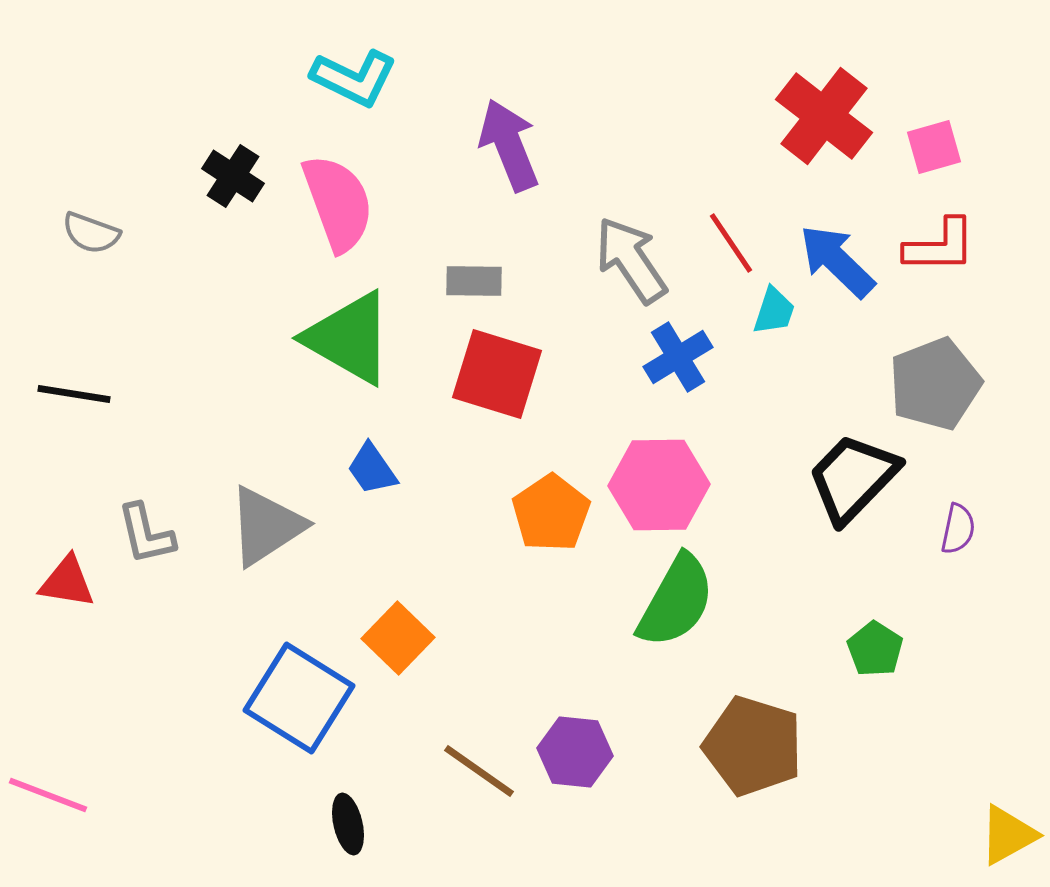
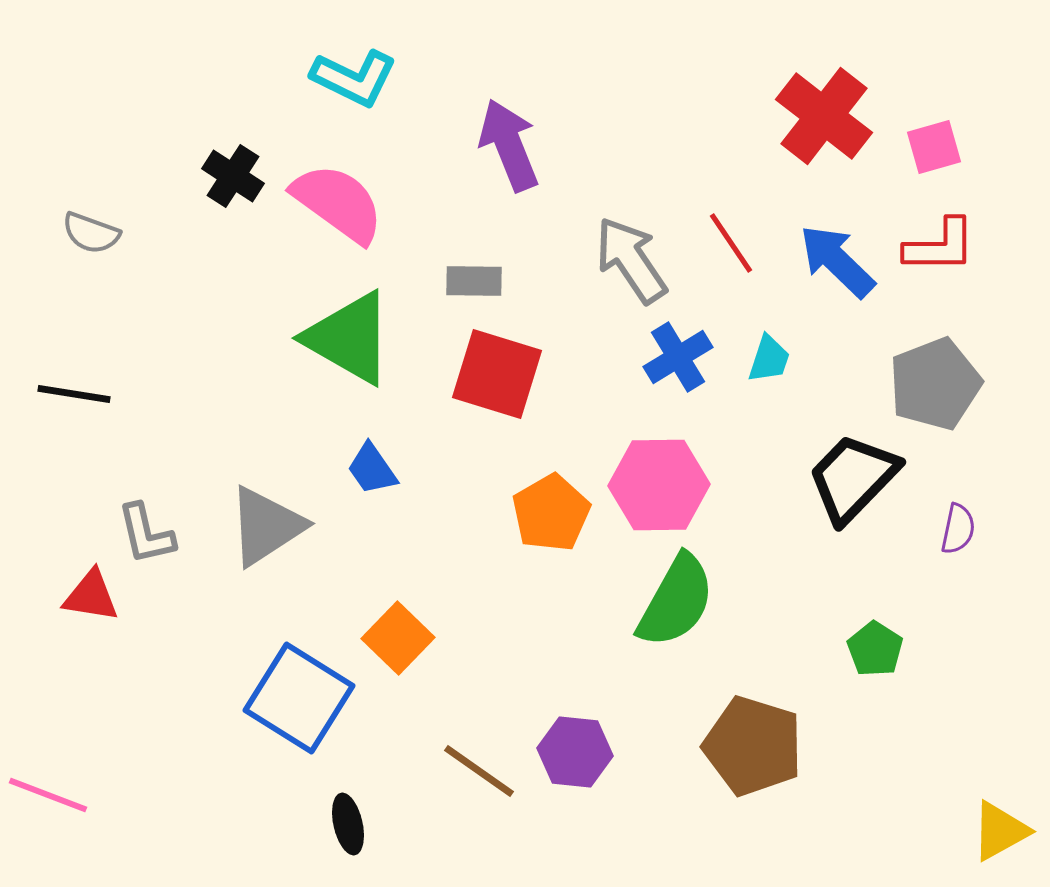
pink semicircle: rotated 34 degrees counterclockwise
cyan trapezoid: moved 5 px left, 48 px down
orange pentagon: rotated 4 degrees clockwise
red triangle: moved 24 px right, 14 px down
yellow triangle: moved 8 px left, 4 px up
